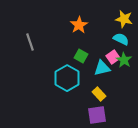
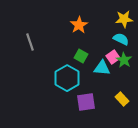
yellow star: rotated 18 degrees counterclockwise
cyan triangle: rotated 18 degrees clockwise
yellow rectangle: moved 23 px right, 5 px down
purple square: moved 11 px left, 13 px up
